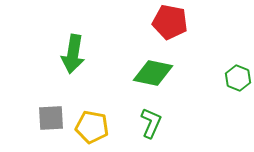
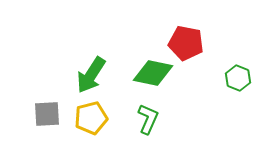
red pentagon: moved 16 px right, 21 px down
green arrow: moved 18 px right, 21 px down; rotated 24 degrees clockwise
gray square: moved 4 px left, 4 px up
green L-shape: moved 3 px left, 4 px up
yellow pentagon: moved 1 px left, 9 px up; rotated 24 degrees counterclockwise
